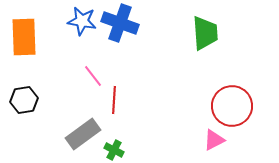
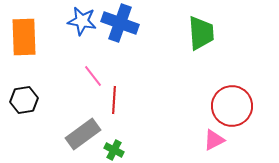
green trapezoid: moved 4 px left
